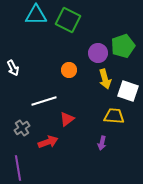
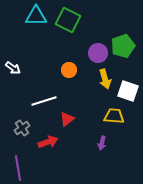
cyan triangle: moved 1 px down
white arrow: rotated 28 degrees counterclockwise
